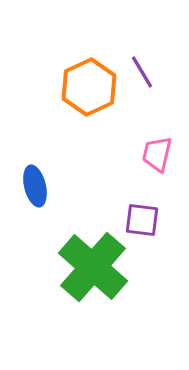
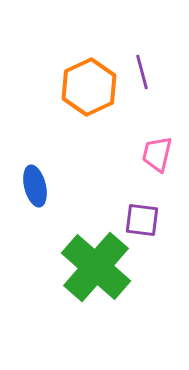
purple line: rotated 16 degrees clockwise
green cross: moved 3 px right
